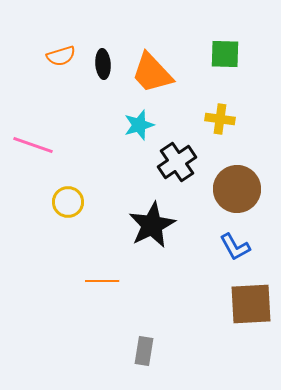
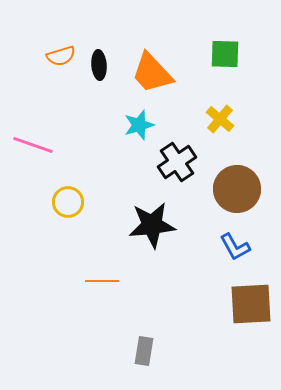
black ellipse: moved 4 px left, 1 px down
yellow cross: rotated 32 degrees clockwise
black star: rotated 21 degrees clockwise
